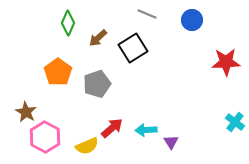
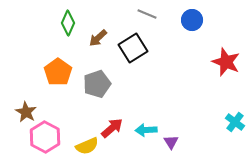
red star: rotated 24 degrees clockwise
